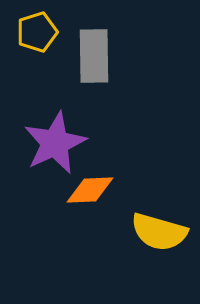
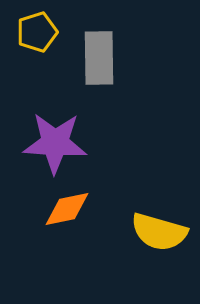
gray rectangle: moved 5 px right, 2 px down
purple star: rotated 28 degrees clockwise
orange diamond: moved 23 px left, 19 px down; rotated 9 degrees counterclockwise
